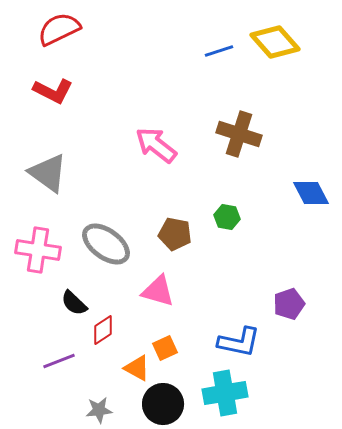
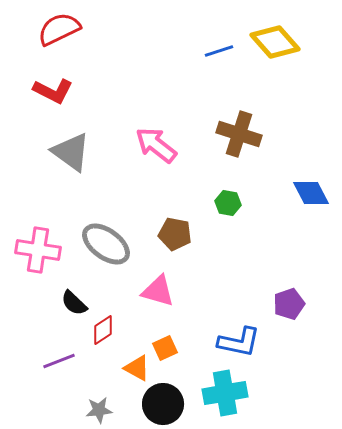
gray triangle: moved 23 px right, 21 px up
green hexagon: moved 1 px right, 14 px up
